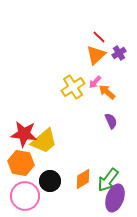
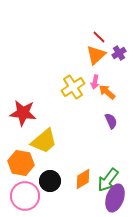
pink arrow: rotated 32 degrees counterclockwise
red star: moved 1 px left, 21 px up
